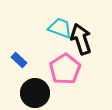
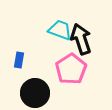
cyan trapezoid: moved 2 px down
blue rectangle: rotated 56 degrees clockwise
pink pentagon: moved 6 px right
